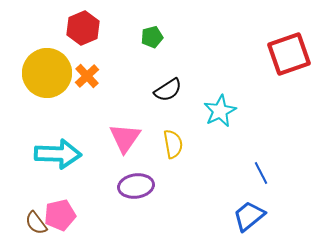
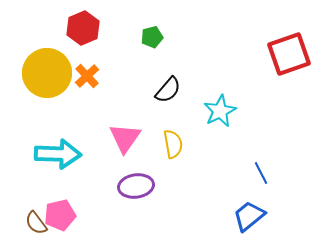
black semicircle: rotated 16 degrees counterclockwise
